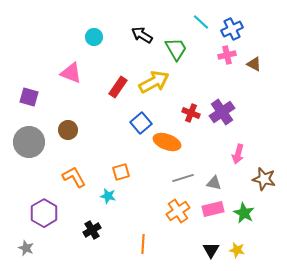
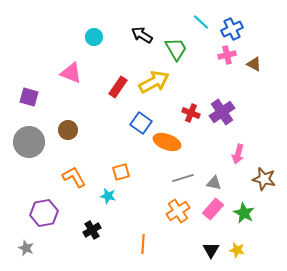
blue square: rotated 15 degrees counterclockwise
pink rectangle: rotated 35 degrees counterclockwise
purple hexagon: rotated 20 degrees clockwise
